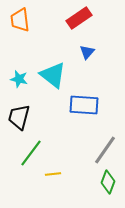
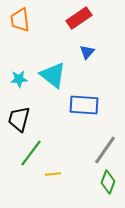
cyan star: rotated 18 degrees counterclockwise
black trapezoid: moved 2 px down
